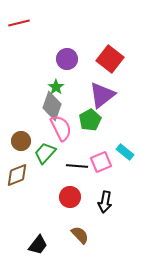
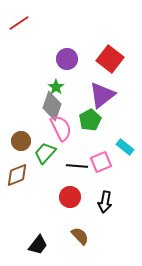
red line: rotated 20 degrees counterclockwise
cyan rectangle: moved 5 px up
brown semicircle: moved 1 px down
